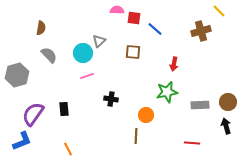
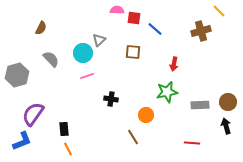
brown semicircle: rotated 16 degrees clockwise
gray triangle: moved 1 px up
gray semicircle: moved 2 px right, 4 px down
black rectangle: moved 20 px down
brown line: moved 3 px left, 1 px down; rotated 35 degrees counterclockwise
